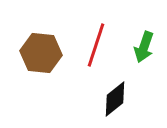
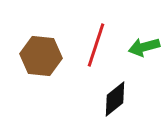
green arrow: rotated 56 degrees clockwise
brown hexagon: moved 3 px down
